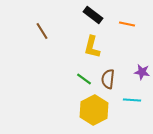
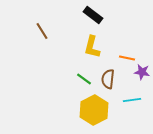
orange line: moved 34 px down
cyan line: rotated 12 degrees counterclockwise
